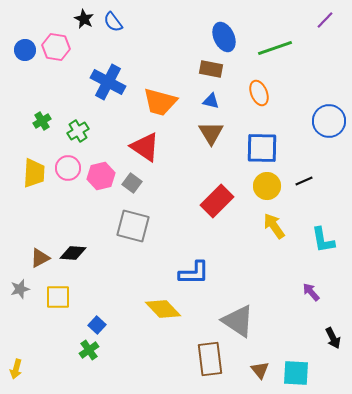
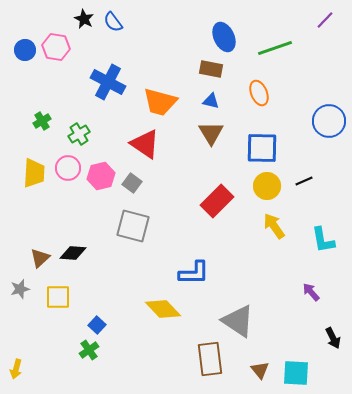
green cross at (78, 131): moved 1 px right, 3 px down
red triangle at (145, 147): moved 3 px up
brown triangle at (40, 258): rotated 15 degrees counterclockwise
